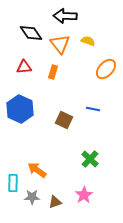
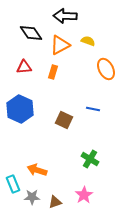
orange triangle: moved 1 px down; rotated 40 degrees clockwise
orange ellipse: rotated 70 degrees counterclockwise
green cross: rotated 12 degrees counterclockwise
orange arrow: rotated 18 degrees counterclockwise
cyan rectangle: moved 1 px down; rotated 24 degrees counterclockwise
